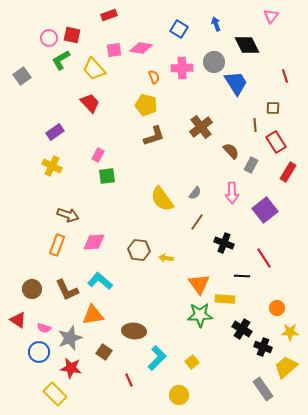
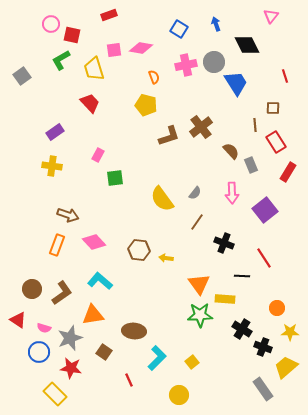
pink circle at (49, 38): moved 2 px right, 14 px up
pink cross at (182, 68): moved 4 px right, 3 px up; rotated 10 degrees counterclockwise
yellow trapezoid at (94, 69): rotated 25 degrees clockwise
brown L-shape at (154, 136): moved 15 px right
gray rectangle at (251, 165): rotated 49 degrees counterclockwise
yellow cross at (52, 166): rotated 18 degrees counterclockwise
green square at (107, 176): moved 8 px right, 2 px down
pink diamond at (94, 242): rotated 50 degrees clockwise
brown L-shape at (67, 290): moved 5 px left, 3 px down; rotated 100 degrees counterclockwise
